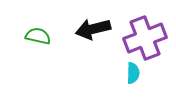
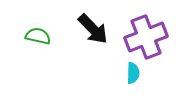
black arrow: rotated 120 degrees counterclockwise
purple cross: moved 1 px right, 1 px up
